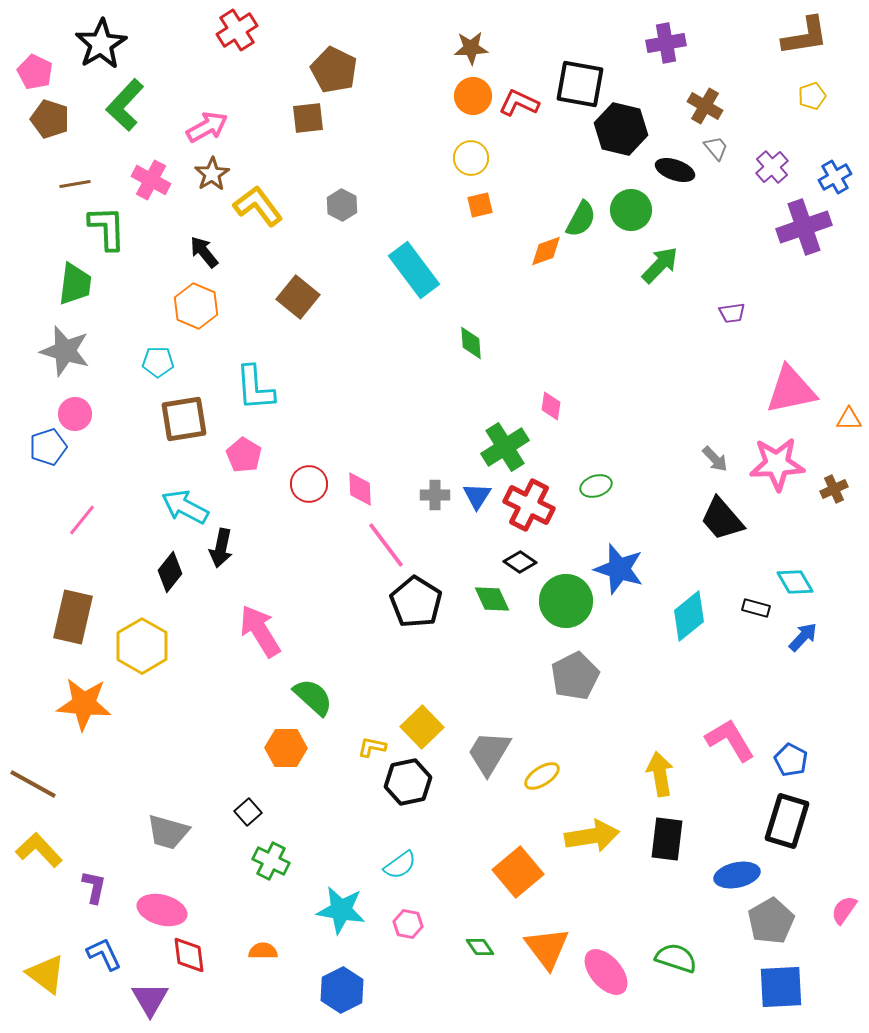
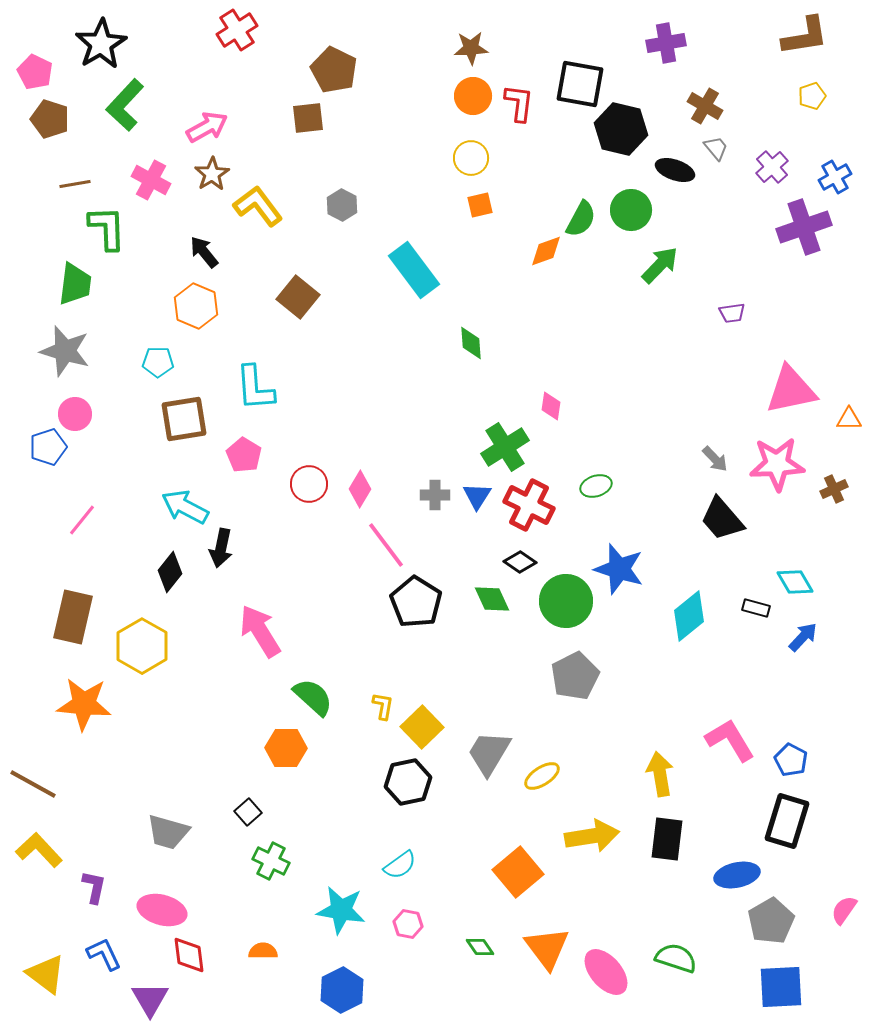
red L-shape at (519, 103): rotated 72 degrees clockwise
pink diamond at (360, 489): rotated 33 degrees clockwise
yellow L-shape at (372, 747): moved 11 px right, 41 px up; rotated 88 degrees clockwise
